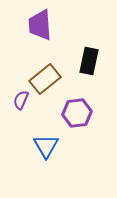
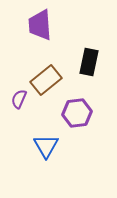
black rectangle: moved 1 px down
brown rectangle: moved 1 px right, 1 px down
purple semicircle: moved 2 px left, 1 px up
